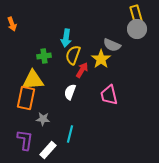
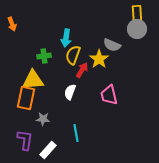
yellow rectangle: moved 1 px right; rotated 12 degrees clockwise
yellow star: moved 2 px left
cyan line: moved 6 px right, 1 px up; rotated 24 degrees counterclockwise
